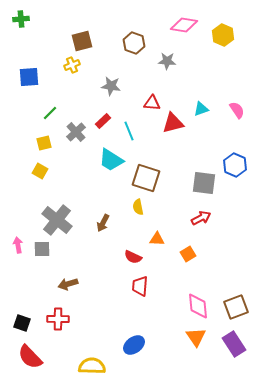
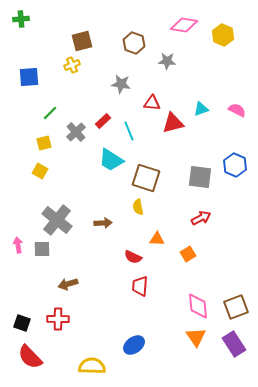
gray star at (111, 86): moved 10 px right, 2 px up
pink semicircle at (237, 110): rotated 30 degrees counterclockwise
gray square at (204, 183): moved 4 px left, 6 px up
brown arrow at (103, 223): rotated 120 degrees counterclockwise
